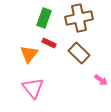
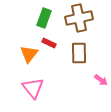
brown rectangle: rotated 45 degrees clockwise
